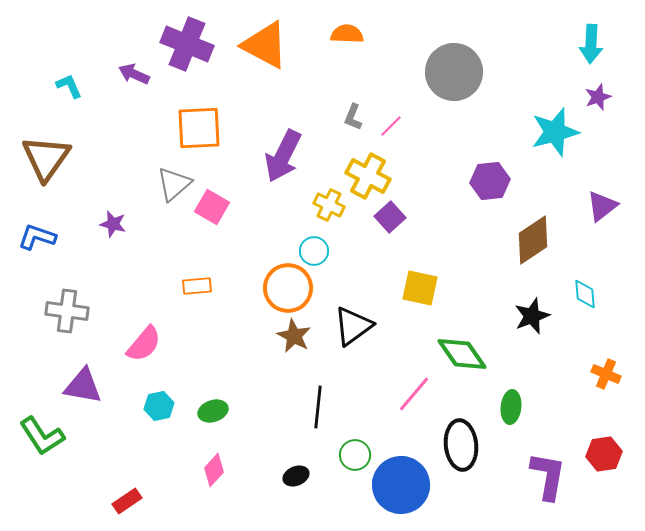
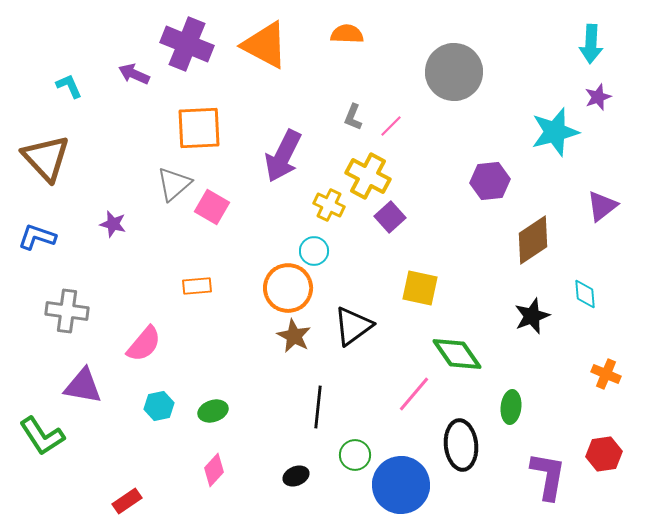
brown triangle at (46, 158): rotated 18 degrees counterclockwise
green diamond at (462, 354): moved 5 px left
